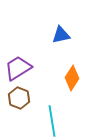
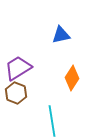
brown hexagon: moved 3 px left, 5 px up
